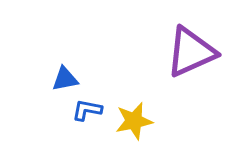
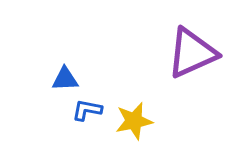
purple triangle: moved 1 px right, 1 px down
blue triangle: rotated 8 degrees clockwise
